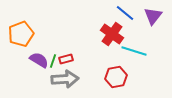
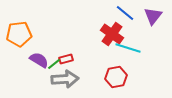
orange pentagon: moved 2 px left; rotated 15 degrees clockwise
cyan line: moved 6 px left, 3 px up
green line: moved 1 px right, 3 px down; rotated 32 degrees clockwise
